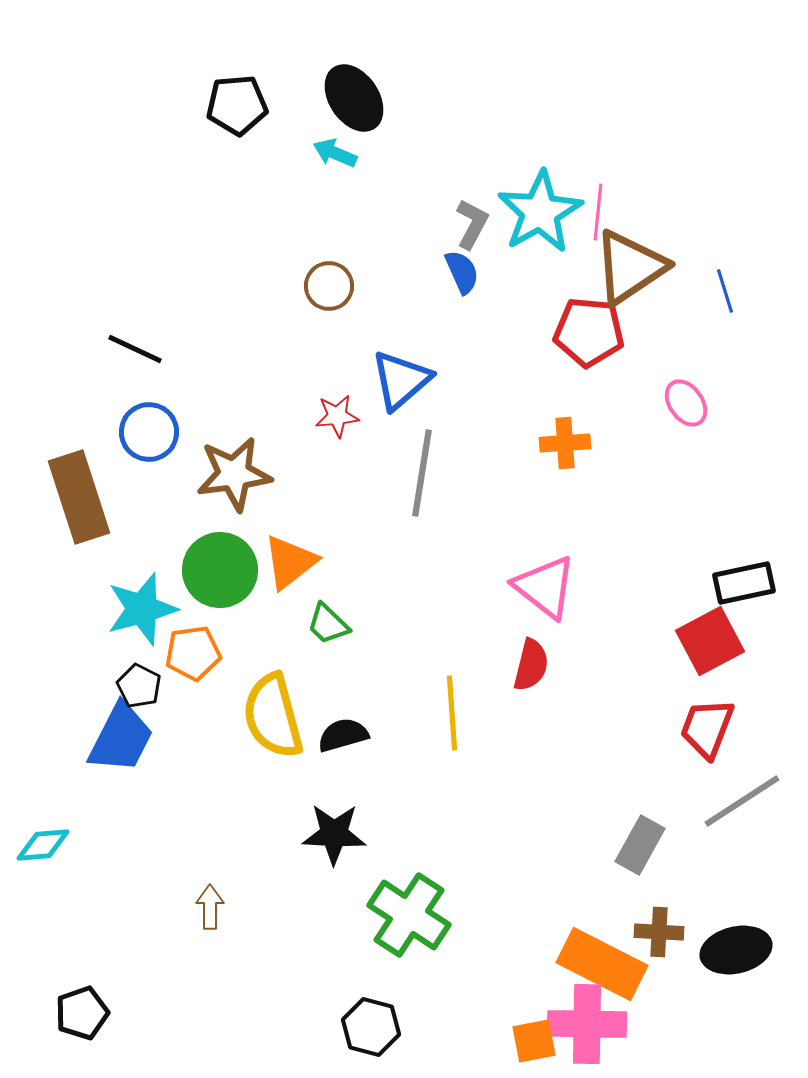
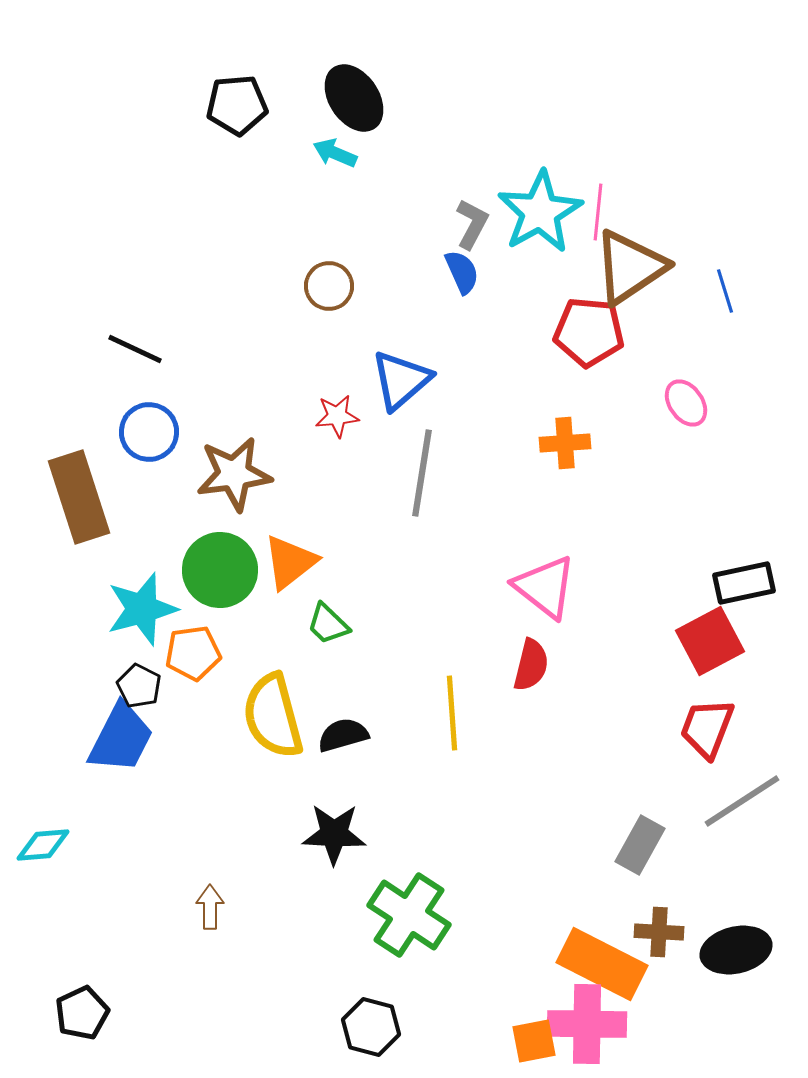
black pentagon at (82, 1013): rotated 6 degrees counterclockwise
